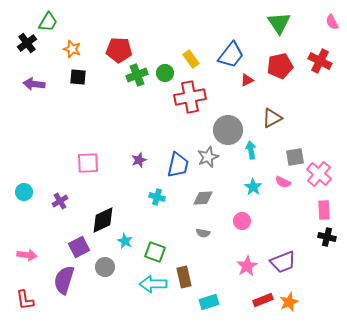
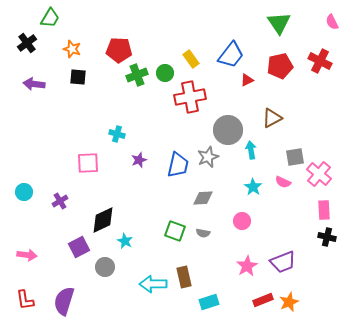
green trapezoid at (48, 22): moved 2 px right, 4 px up
cyan cross at (157, 197): moved 40 px left, 63 px up
green square at (155, 252): moved 20 px right, 21 px up
purple semicircle at (64, 280): moved 21 px down
